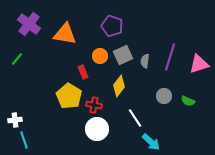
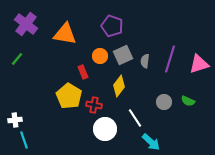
purple cross: moved 3 px left
purple line: moved 2 px down
gray circle: moved 6 px down
white circle: moved 8 px right
